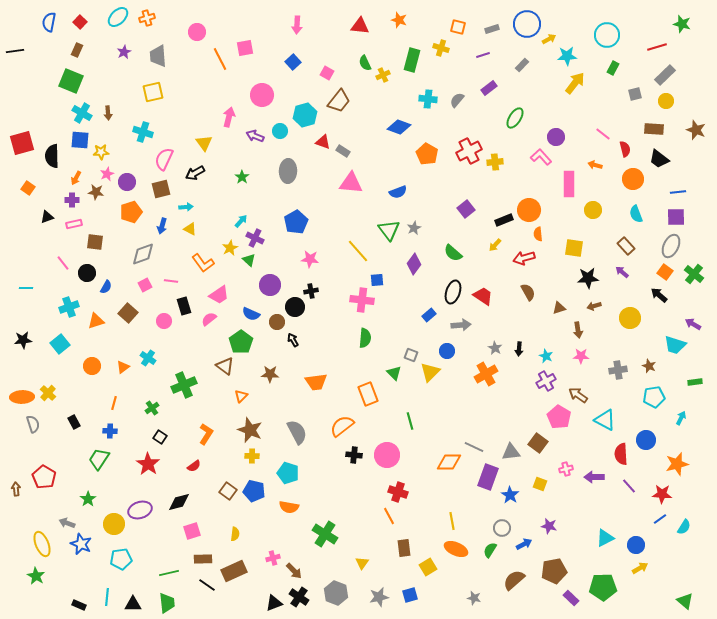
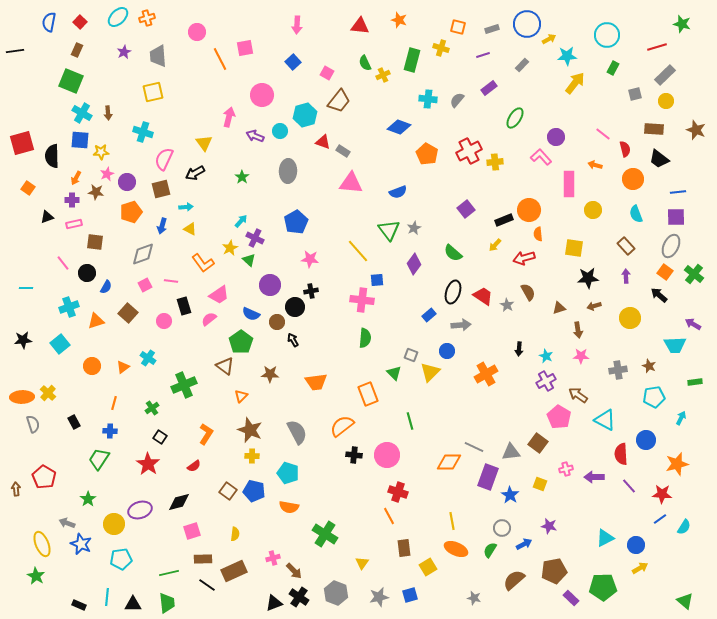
purple arrow at (622, 272): moved 4 px right, 4 px down; rotated 48 degrees clockwise
cyan trapezoid at (675, 345): rotated 20 degrees counterclockwise
gray star at (495, 348): moved 12 px right, 43 px up
